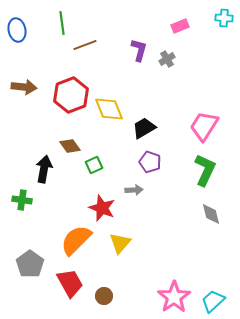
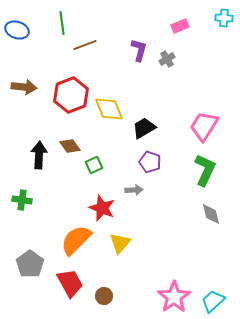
blue ellipse: rotated 60 degrees counterclockwise
black arrow: moved 5 px left, 14 px up; rotated 8 degrees counterclockwise
